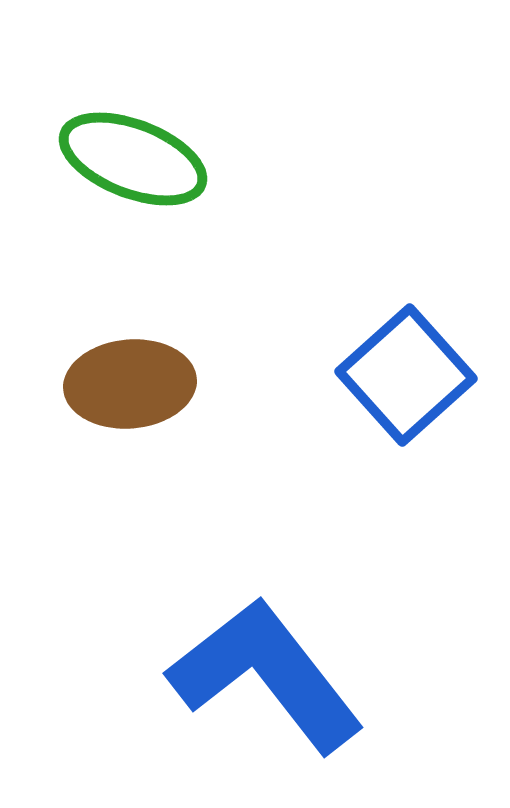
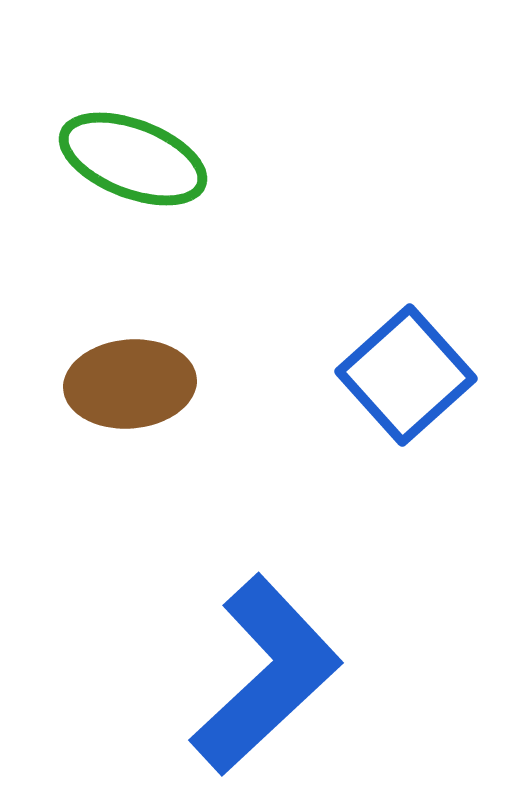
blue L-shape: rotated 85 degrees clockwise
